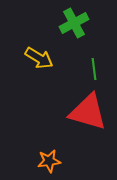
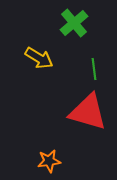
green cross: rotated 12 degrees counterclockwise
